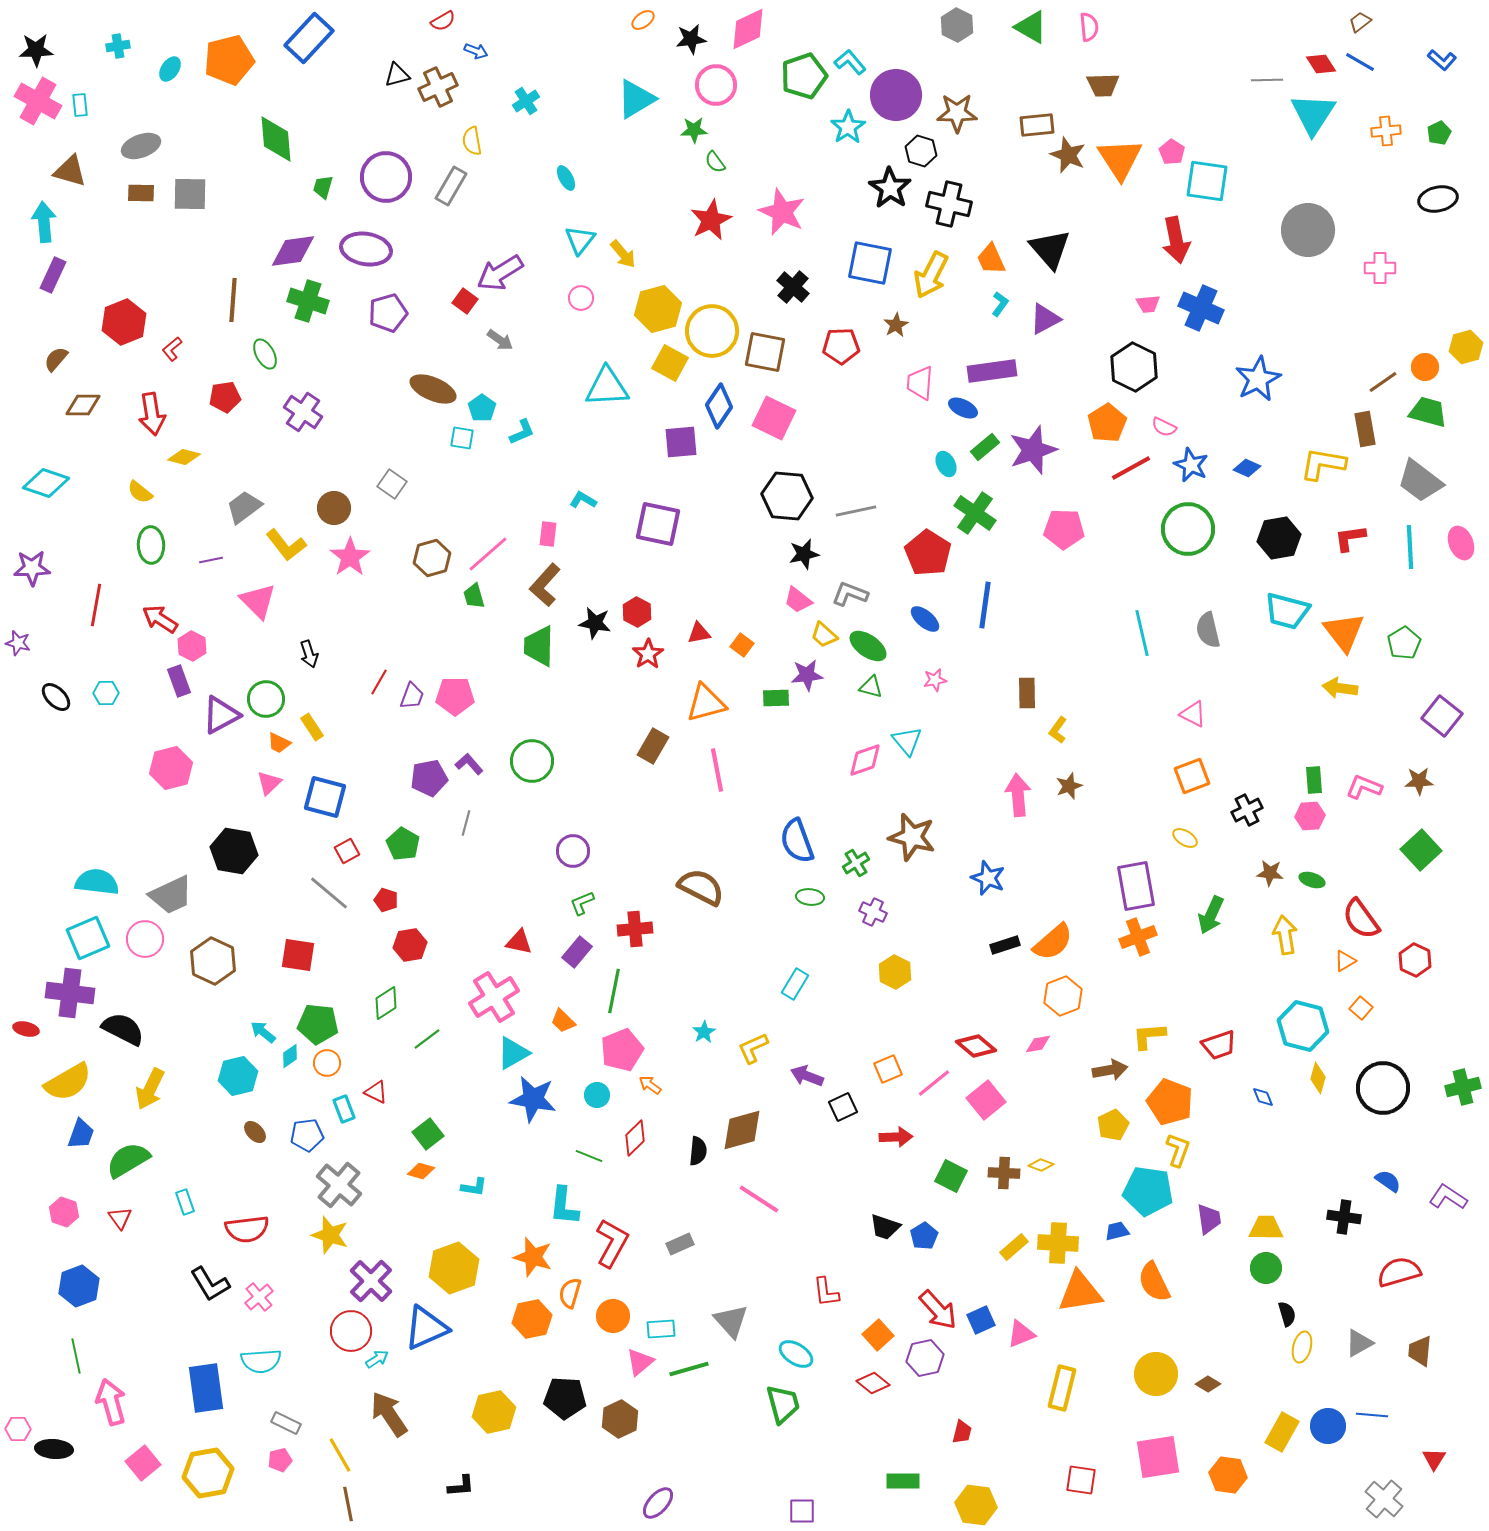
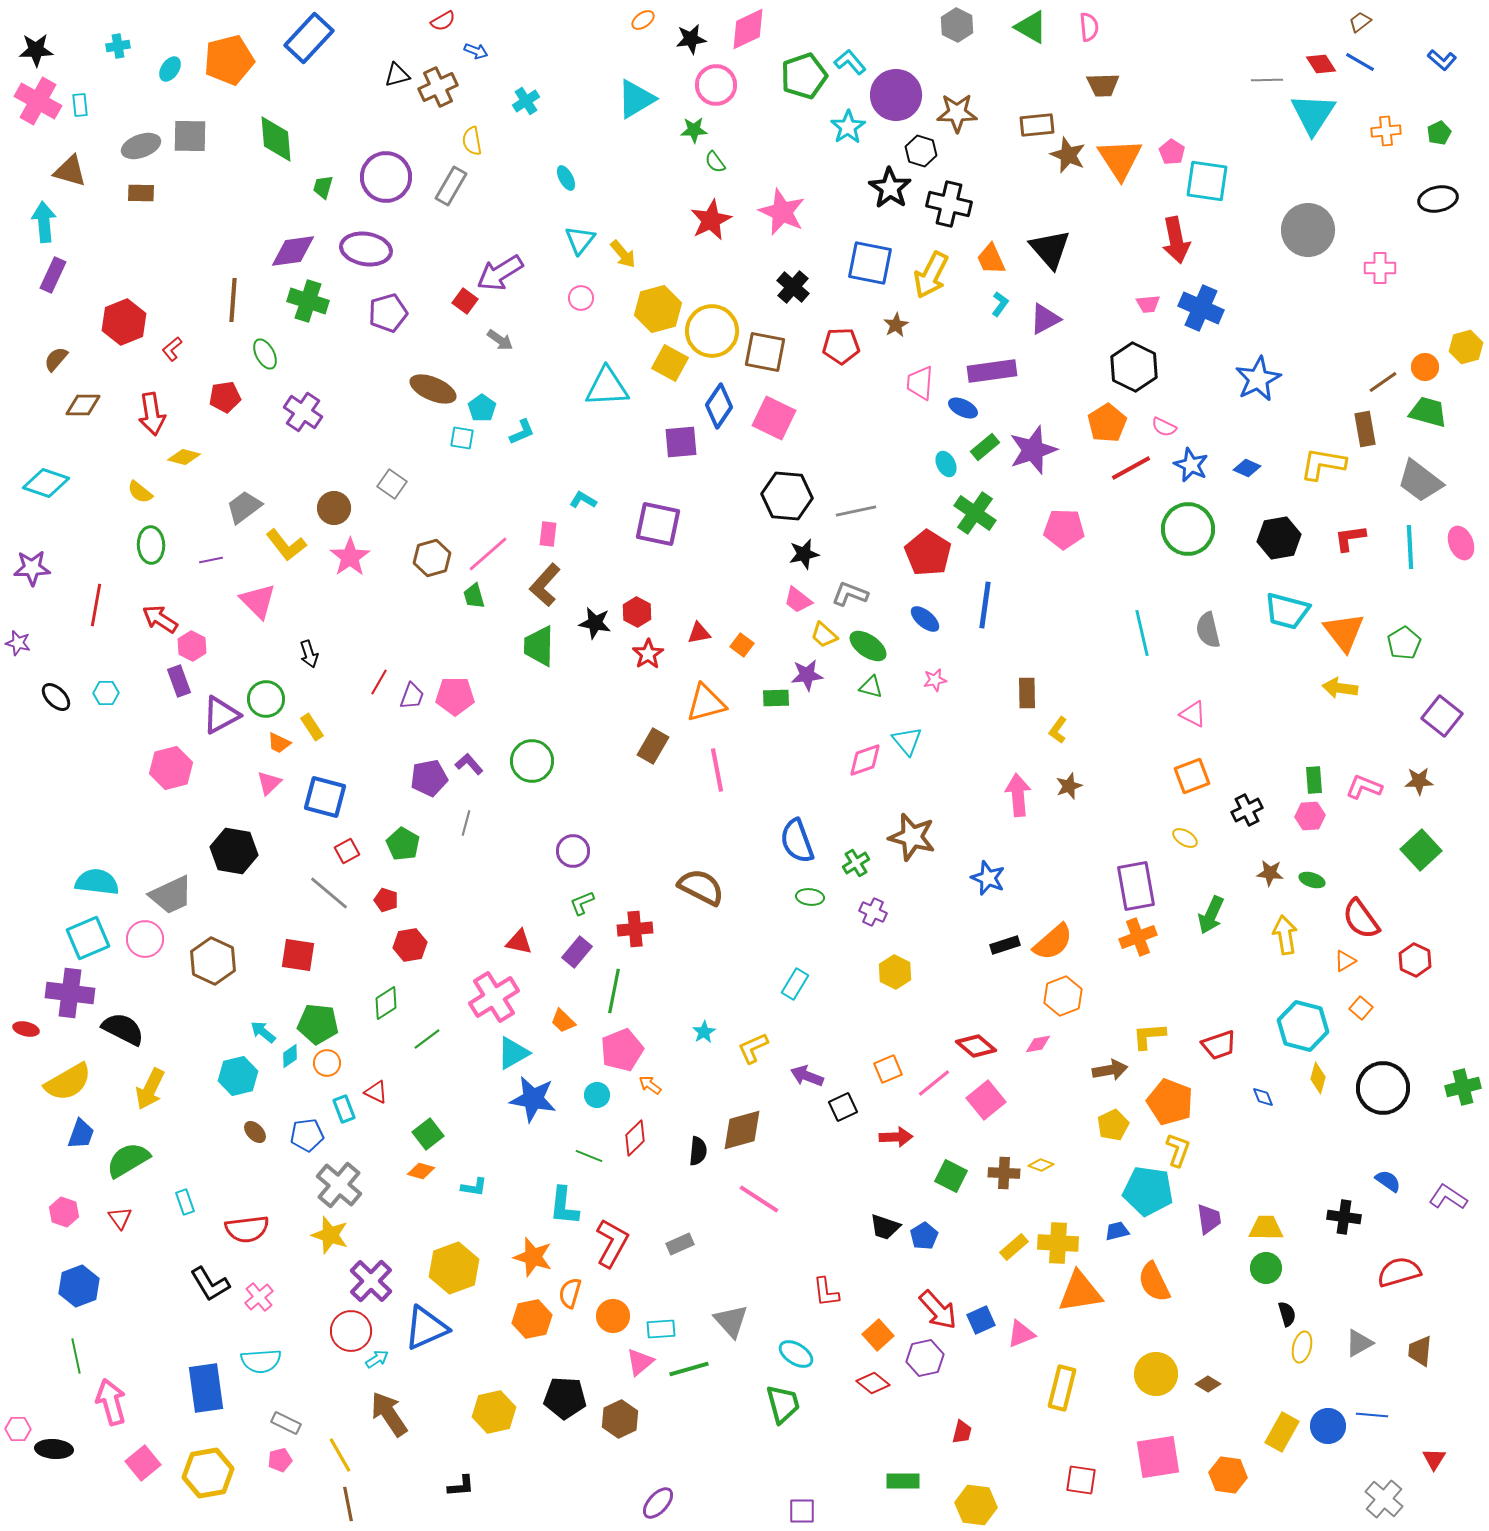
gray square at (190, 194): moved 58 px up
